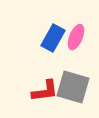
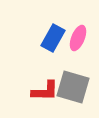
pink ellipse: moved 2 px right, 1 px down
red L-shape: rotated 8 degrees clockwise
